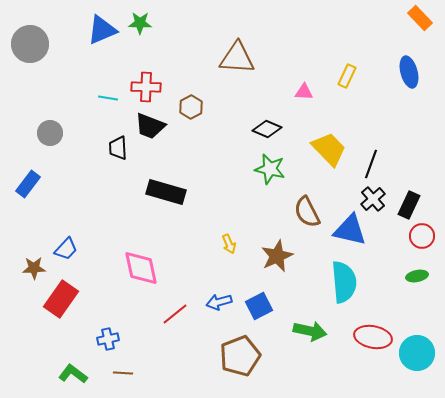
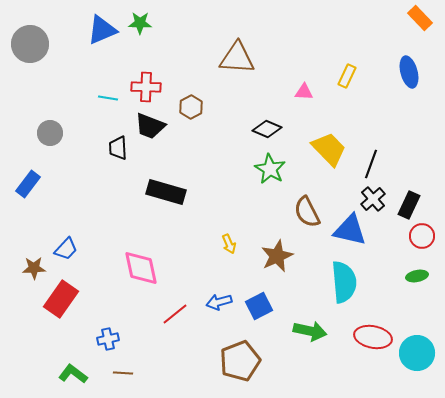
green star at (270, 169): rotated 16 degrees clockwise
brown pentagon at (240, 356): moved 5 px down
